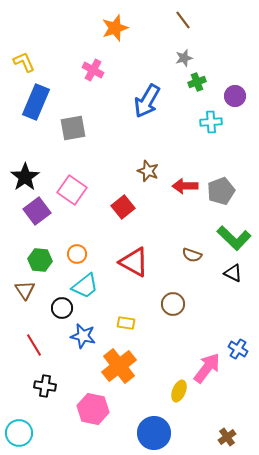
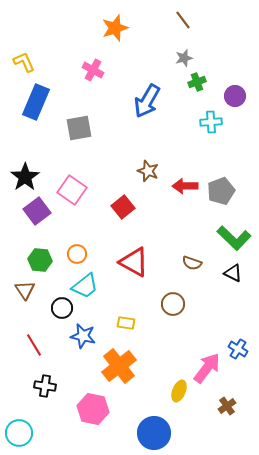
gray square: moved 6 px right
brown semicircle: moved 8 px down
brown cross: moved 31 px up
